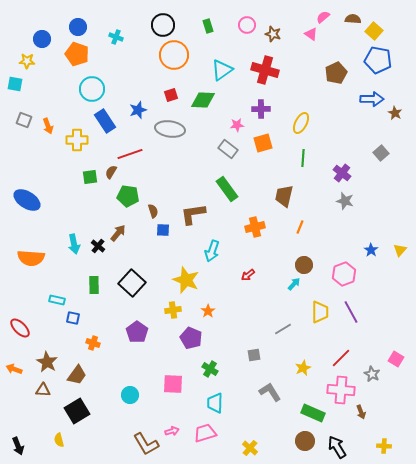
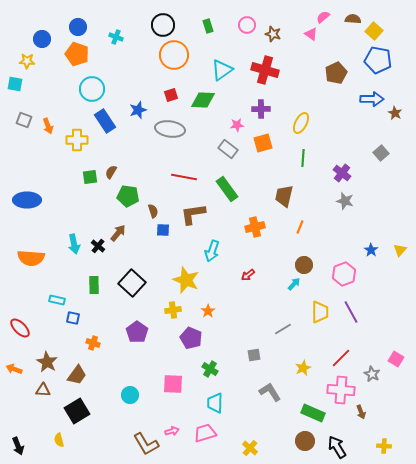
red line at (130, 154): moved 54 px right, 23 px down; rotated 30 degrees clockwise
blue ellipse at (27, 200): rotated 32 degrees counterclockwise
